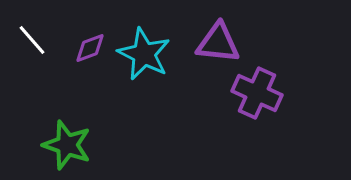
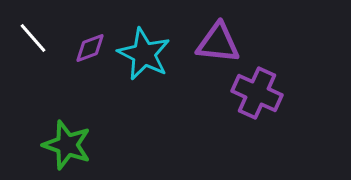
white line: moved 1 px right, 2 px up
